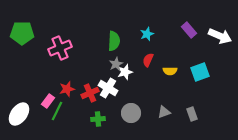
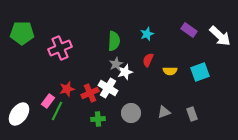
purple rectangle: rotated 14 degrees counterclockwise
white arrow: rotated 20 degrees clockwise
